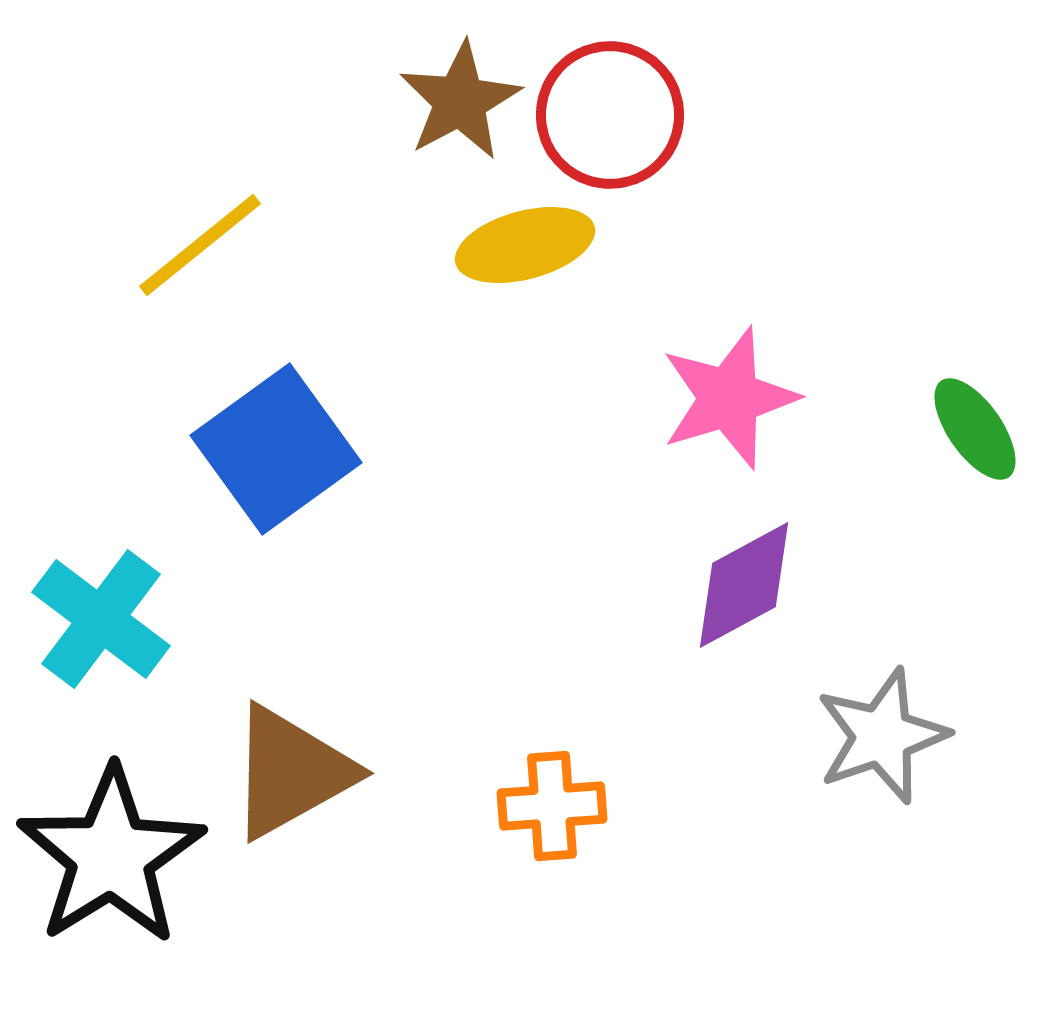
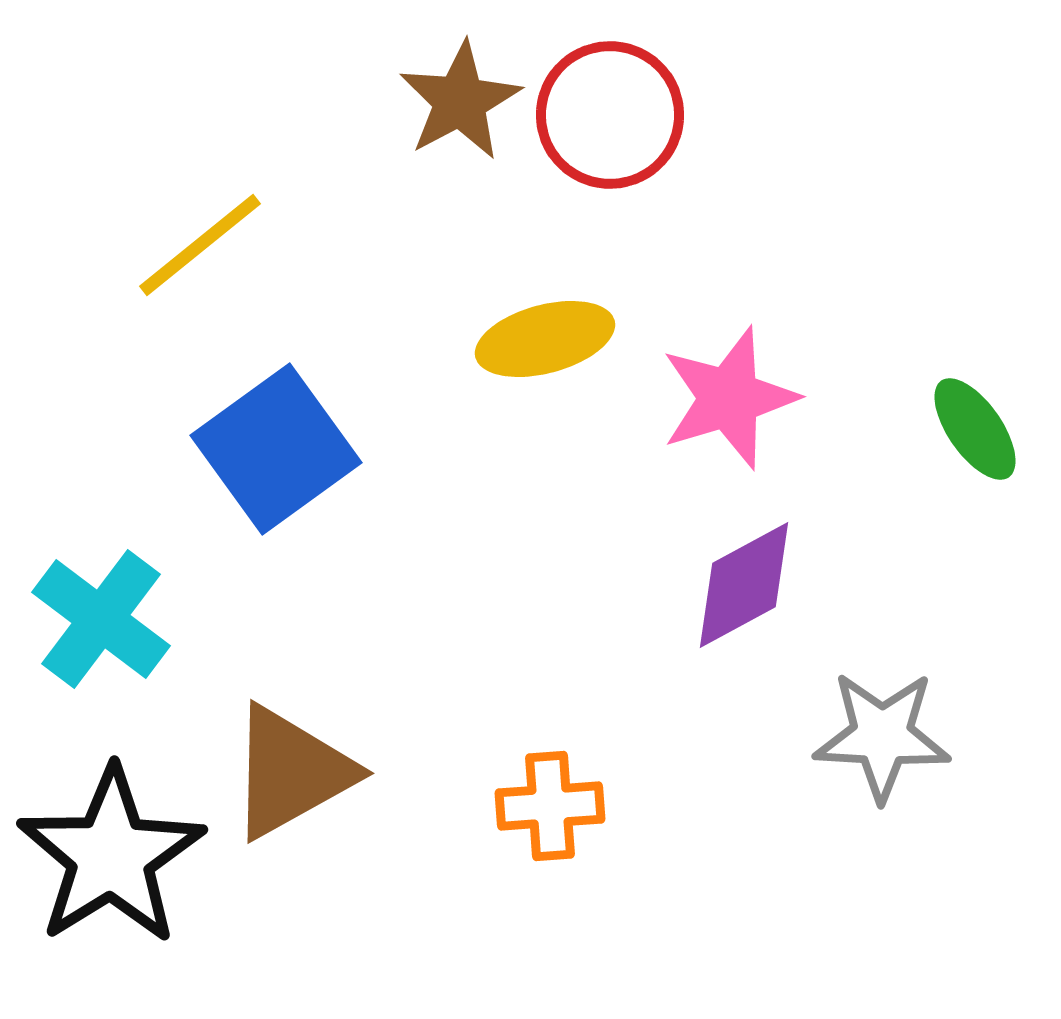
yellow ellipse: moved 20 px right, 94 px down
gray star: rotated 22 degrees clockwise
orange cross: moved 2 px left
